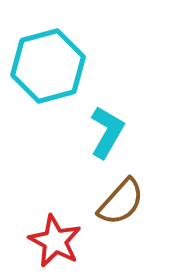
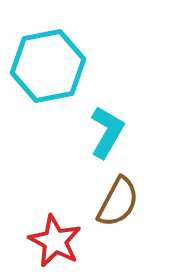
cyan hexagon: rotated 4 degrees clockwise
brown semicircle: moved 3 px left; rotated 14 degrees counterclockwise
